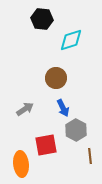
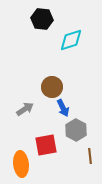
brown circle: moved 4 px left, 9 px down
